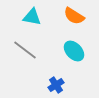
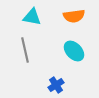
orange semicircle: rotated 40 degrees counterclockwise
gray line: rotated 40 degrees clockwise
